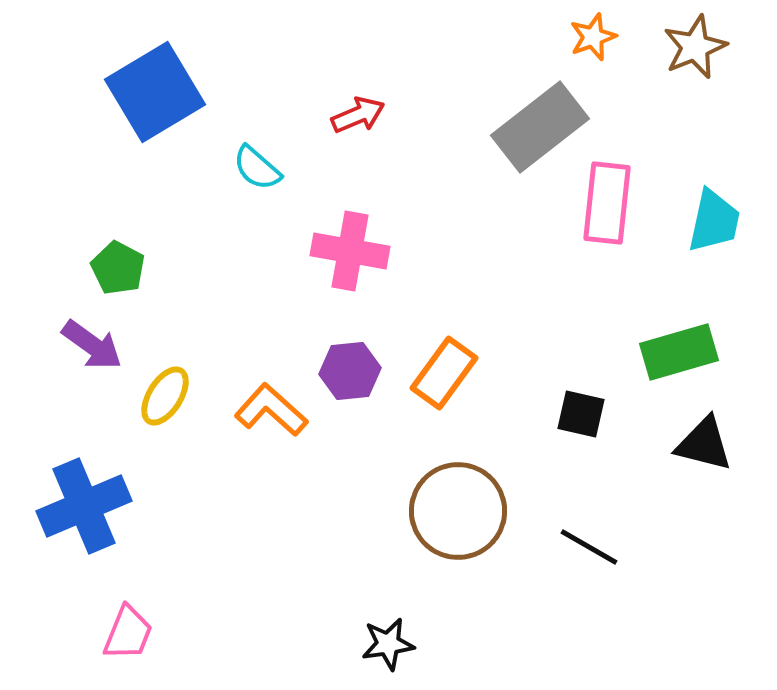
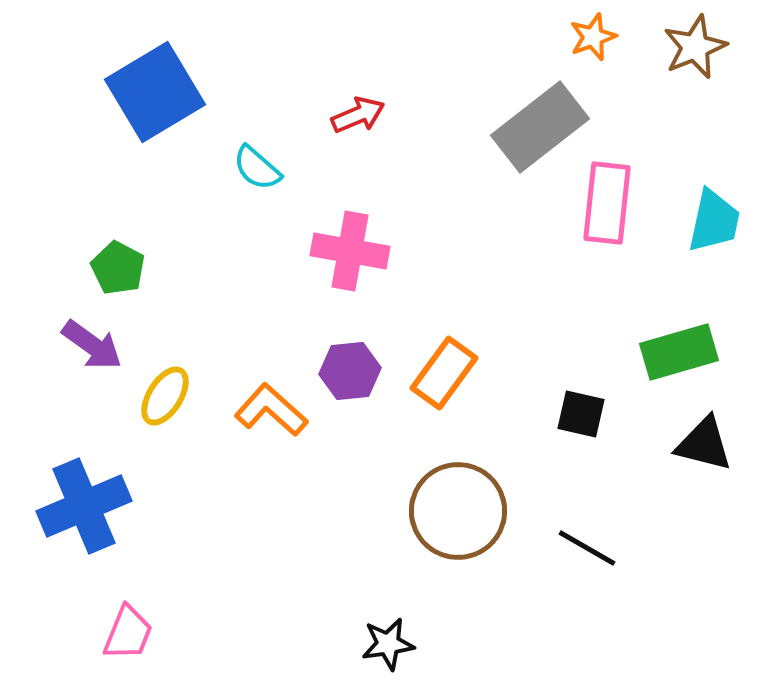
black line: moved 2 px left, 1 px down
